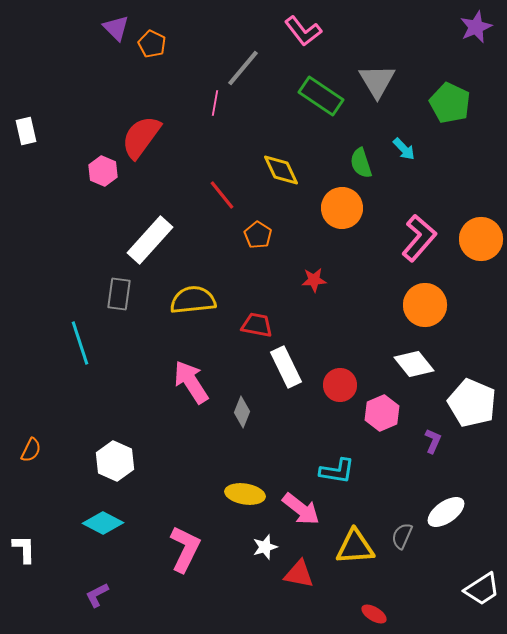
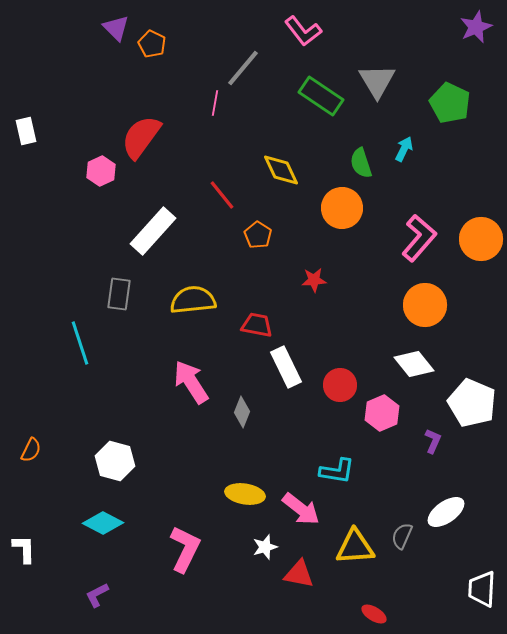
cyan arrow at (404, 149): rotated 110 degrees counterclockwise
pink hexagon at (103, 171): moved 2 px left; rotated 12 degrees clockwise
white rectangle at (150, 240): moved 3 px right, 9 px up
white hexagon at (115, 461): rotated 9 degrees counterclockwise
white trapezoid at (482, 589): rotated 126 degrees clockwise
